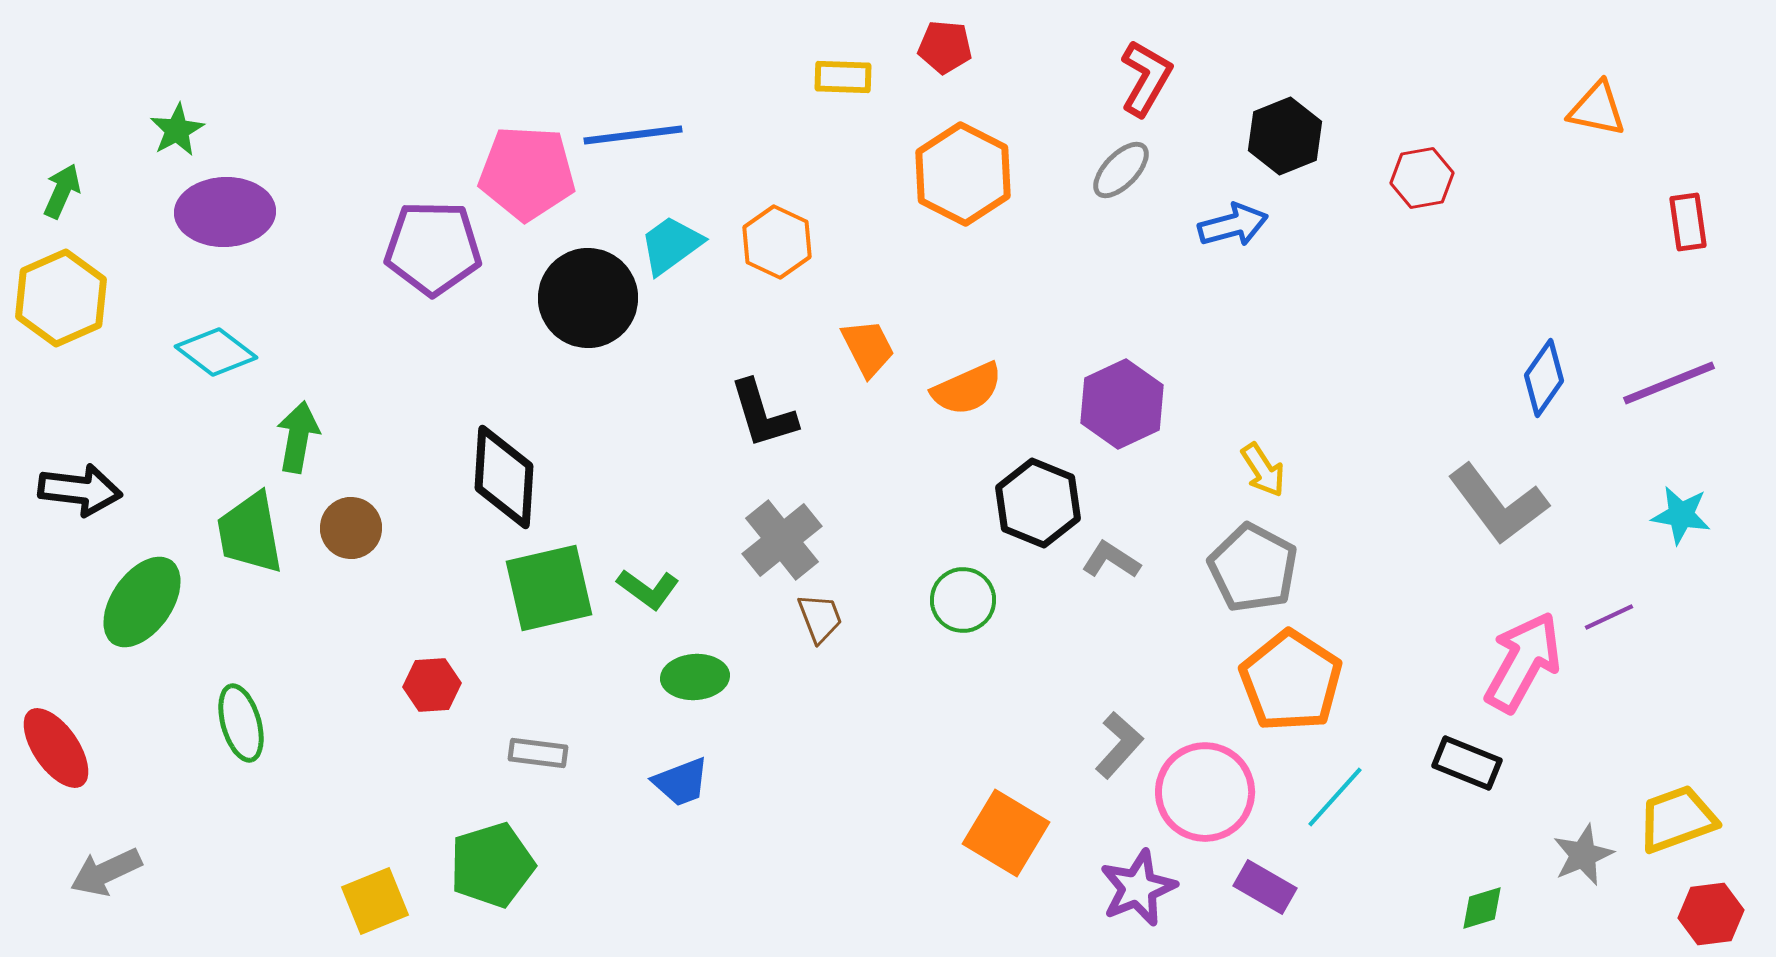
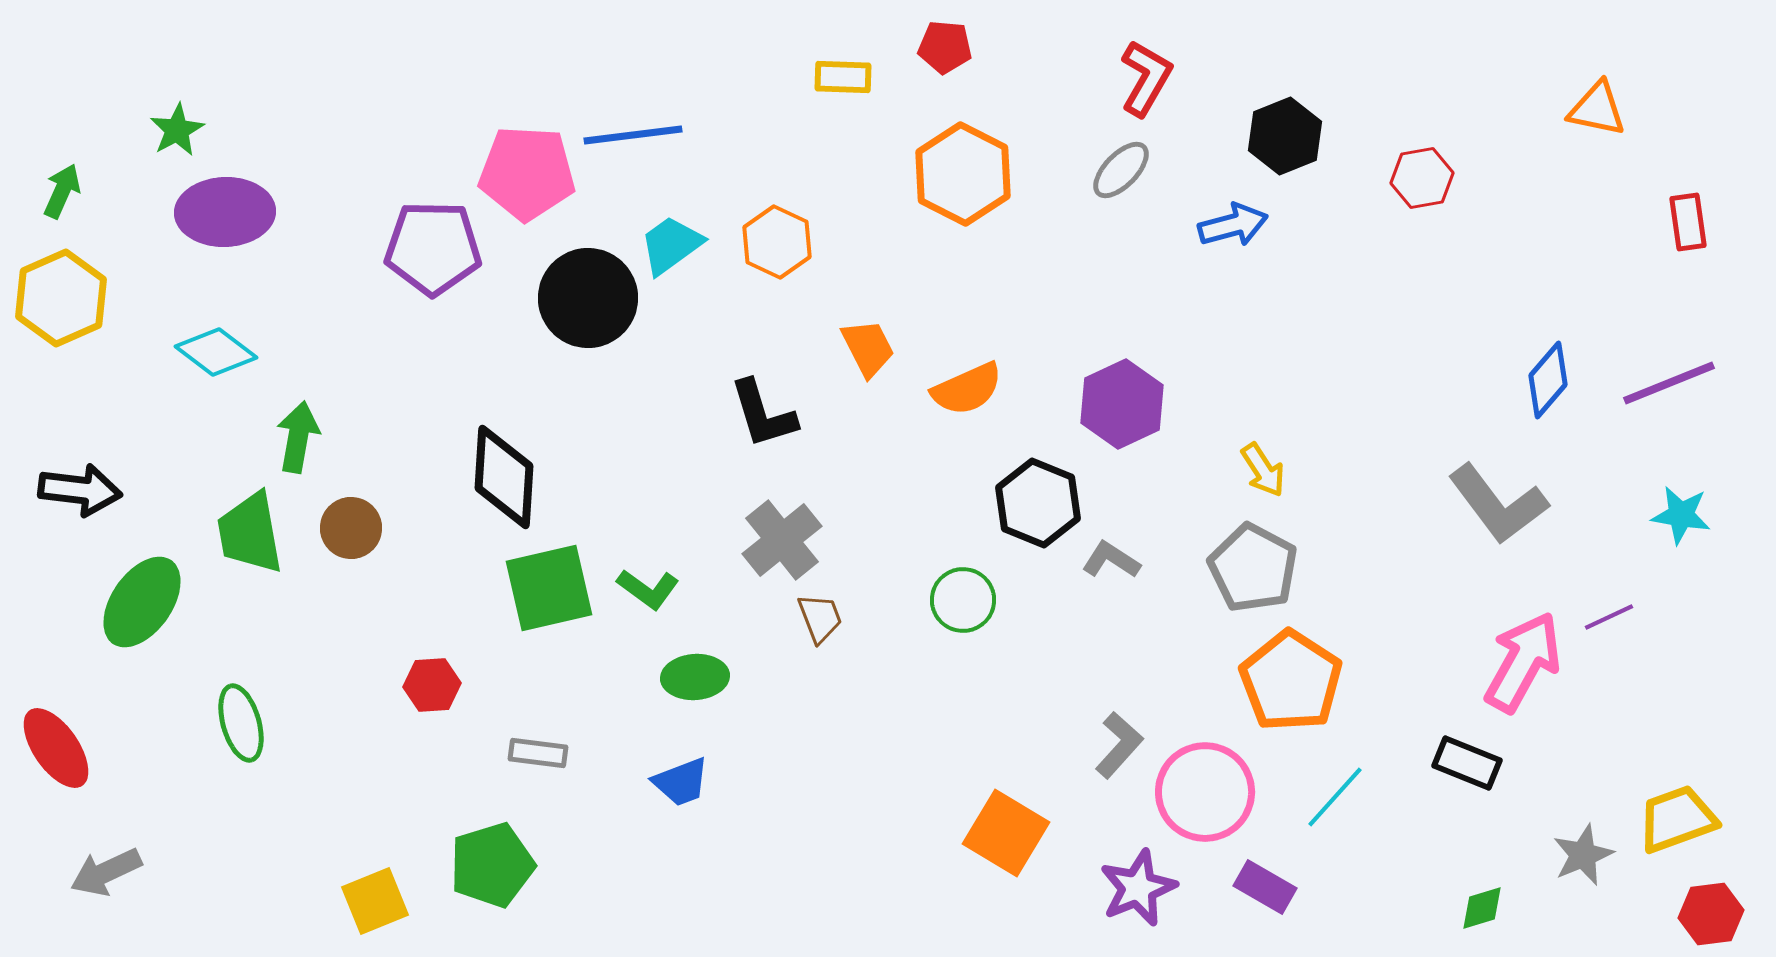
blue diamond at (1544, 378): moved 4 px right, 2 px down; rotated 6 degrees clockwise
